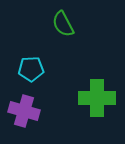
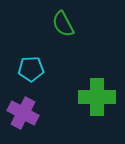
green cross: moved 1 px up
purple cross: moved 1 px left, 2 px down; rotated 12 degrees clockwise
